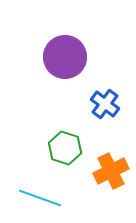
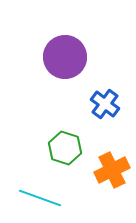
orange cross: moved 1 px right, 1 px up
